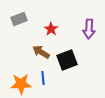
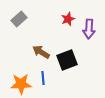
gray rectangle: rotated 21 degrees counterclockwise
red star: moved 17 px right, 10 px up; rotated 16 degrees clockwise
